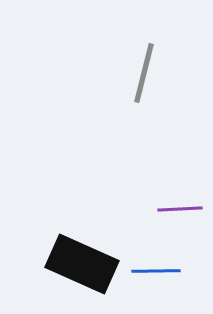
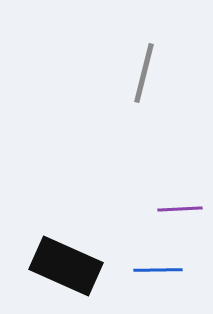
black rectangle: moved 16 px left, 2 px down
blue line: moved 2 px right, 1 px up
